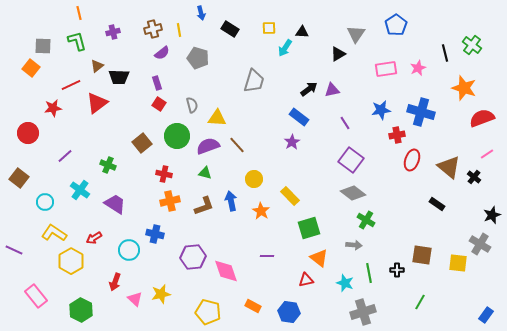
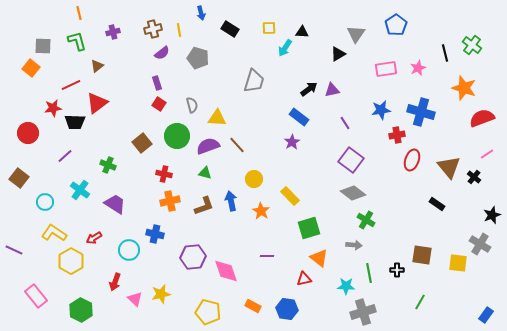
black trapezoid at (119, 77): moved 44 px left, 45 px down
brown triangle at (449, 167): rotated 10 degrees clockwise
red triangle at (306, 280): moved 2 px left, 1 px up
cyan star at (345, 283): moved 1 px right, 3 px down; rotated 18 degrees counterclockwise
blue hexagon at (289, 312): moved 2 px left, 3 px up
